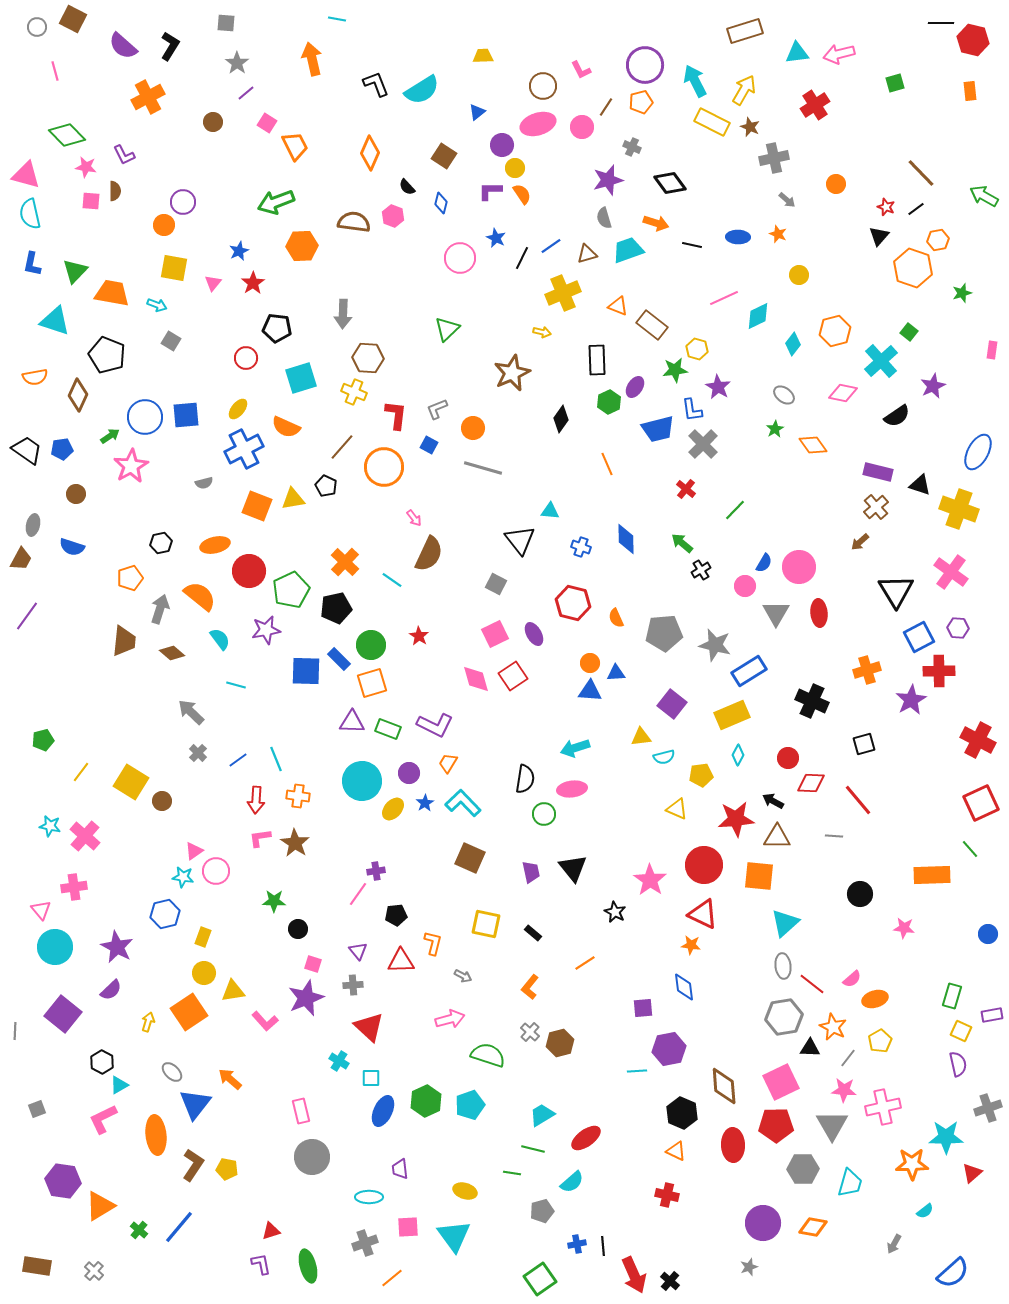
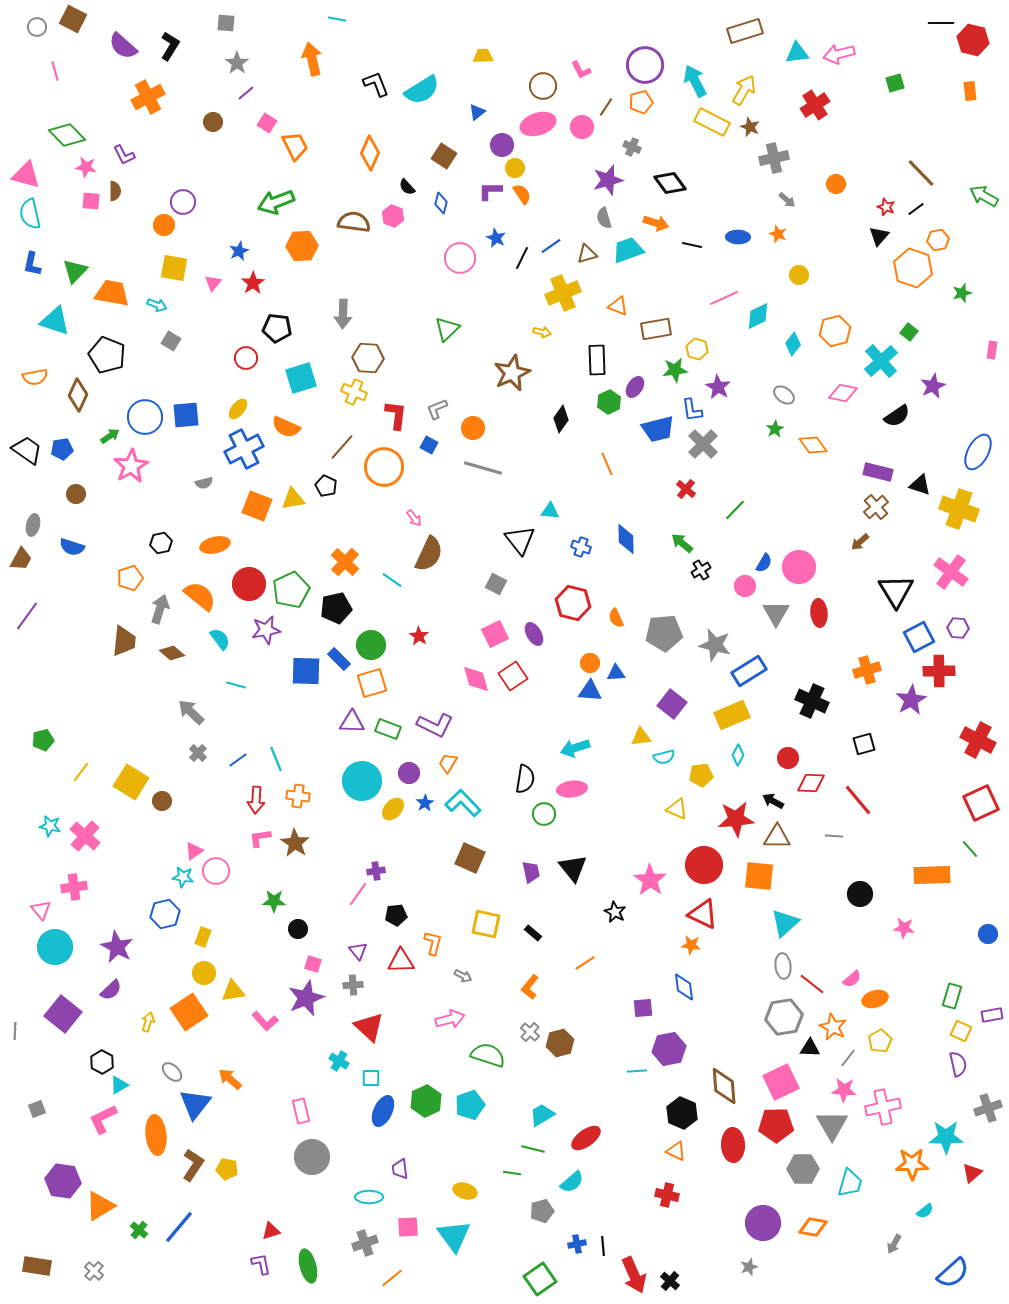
brown rectangle at (652, 325): moved 4 px right, 4 px down; rotated 48 degrees counterclockwise
red circle at (249, 571): moved 13 px down
